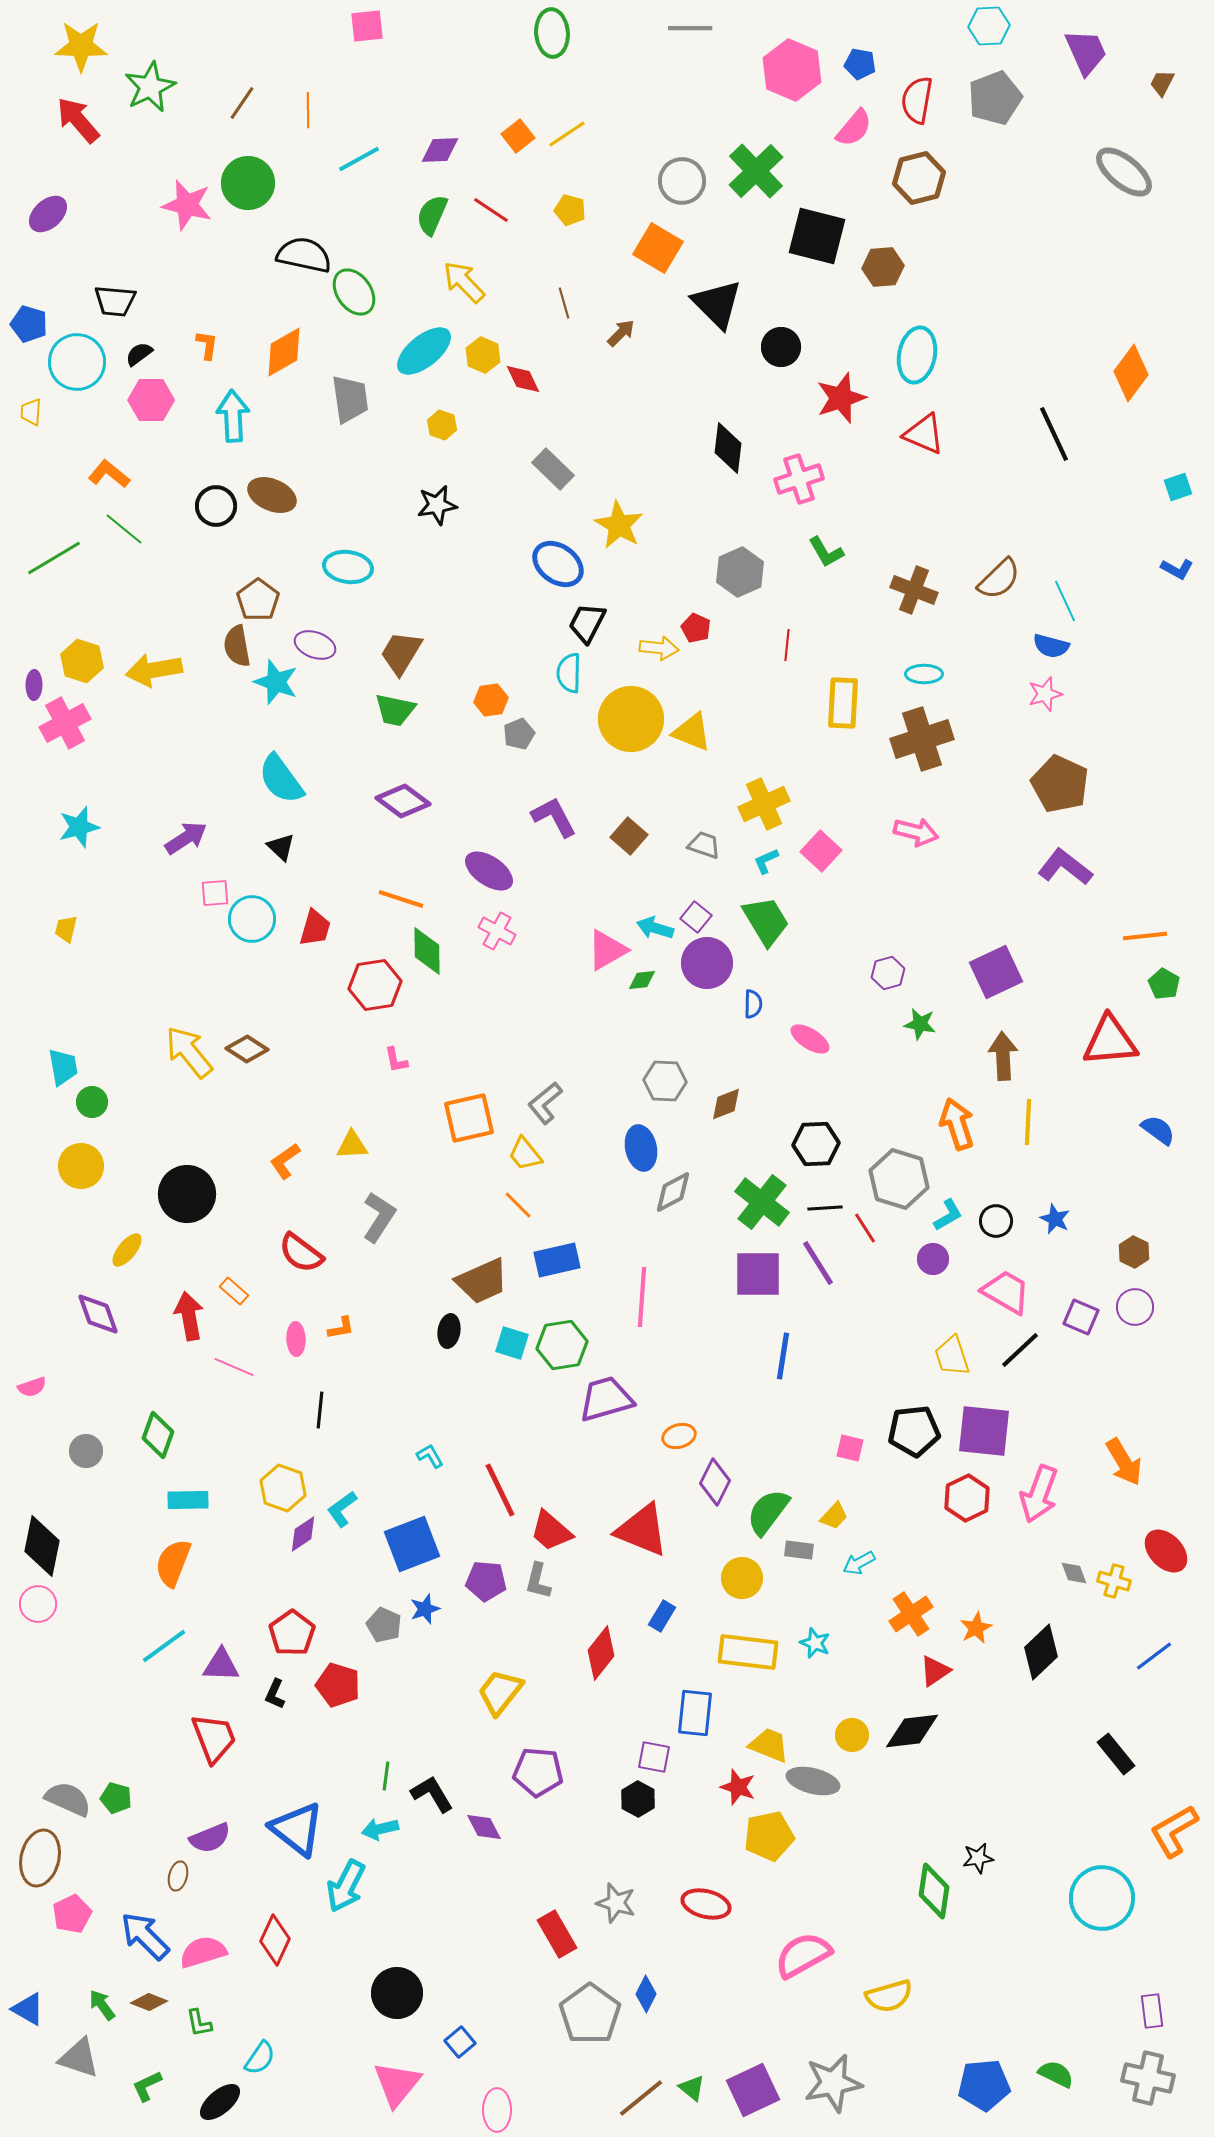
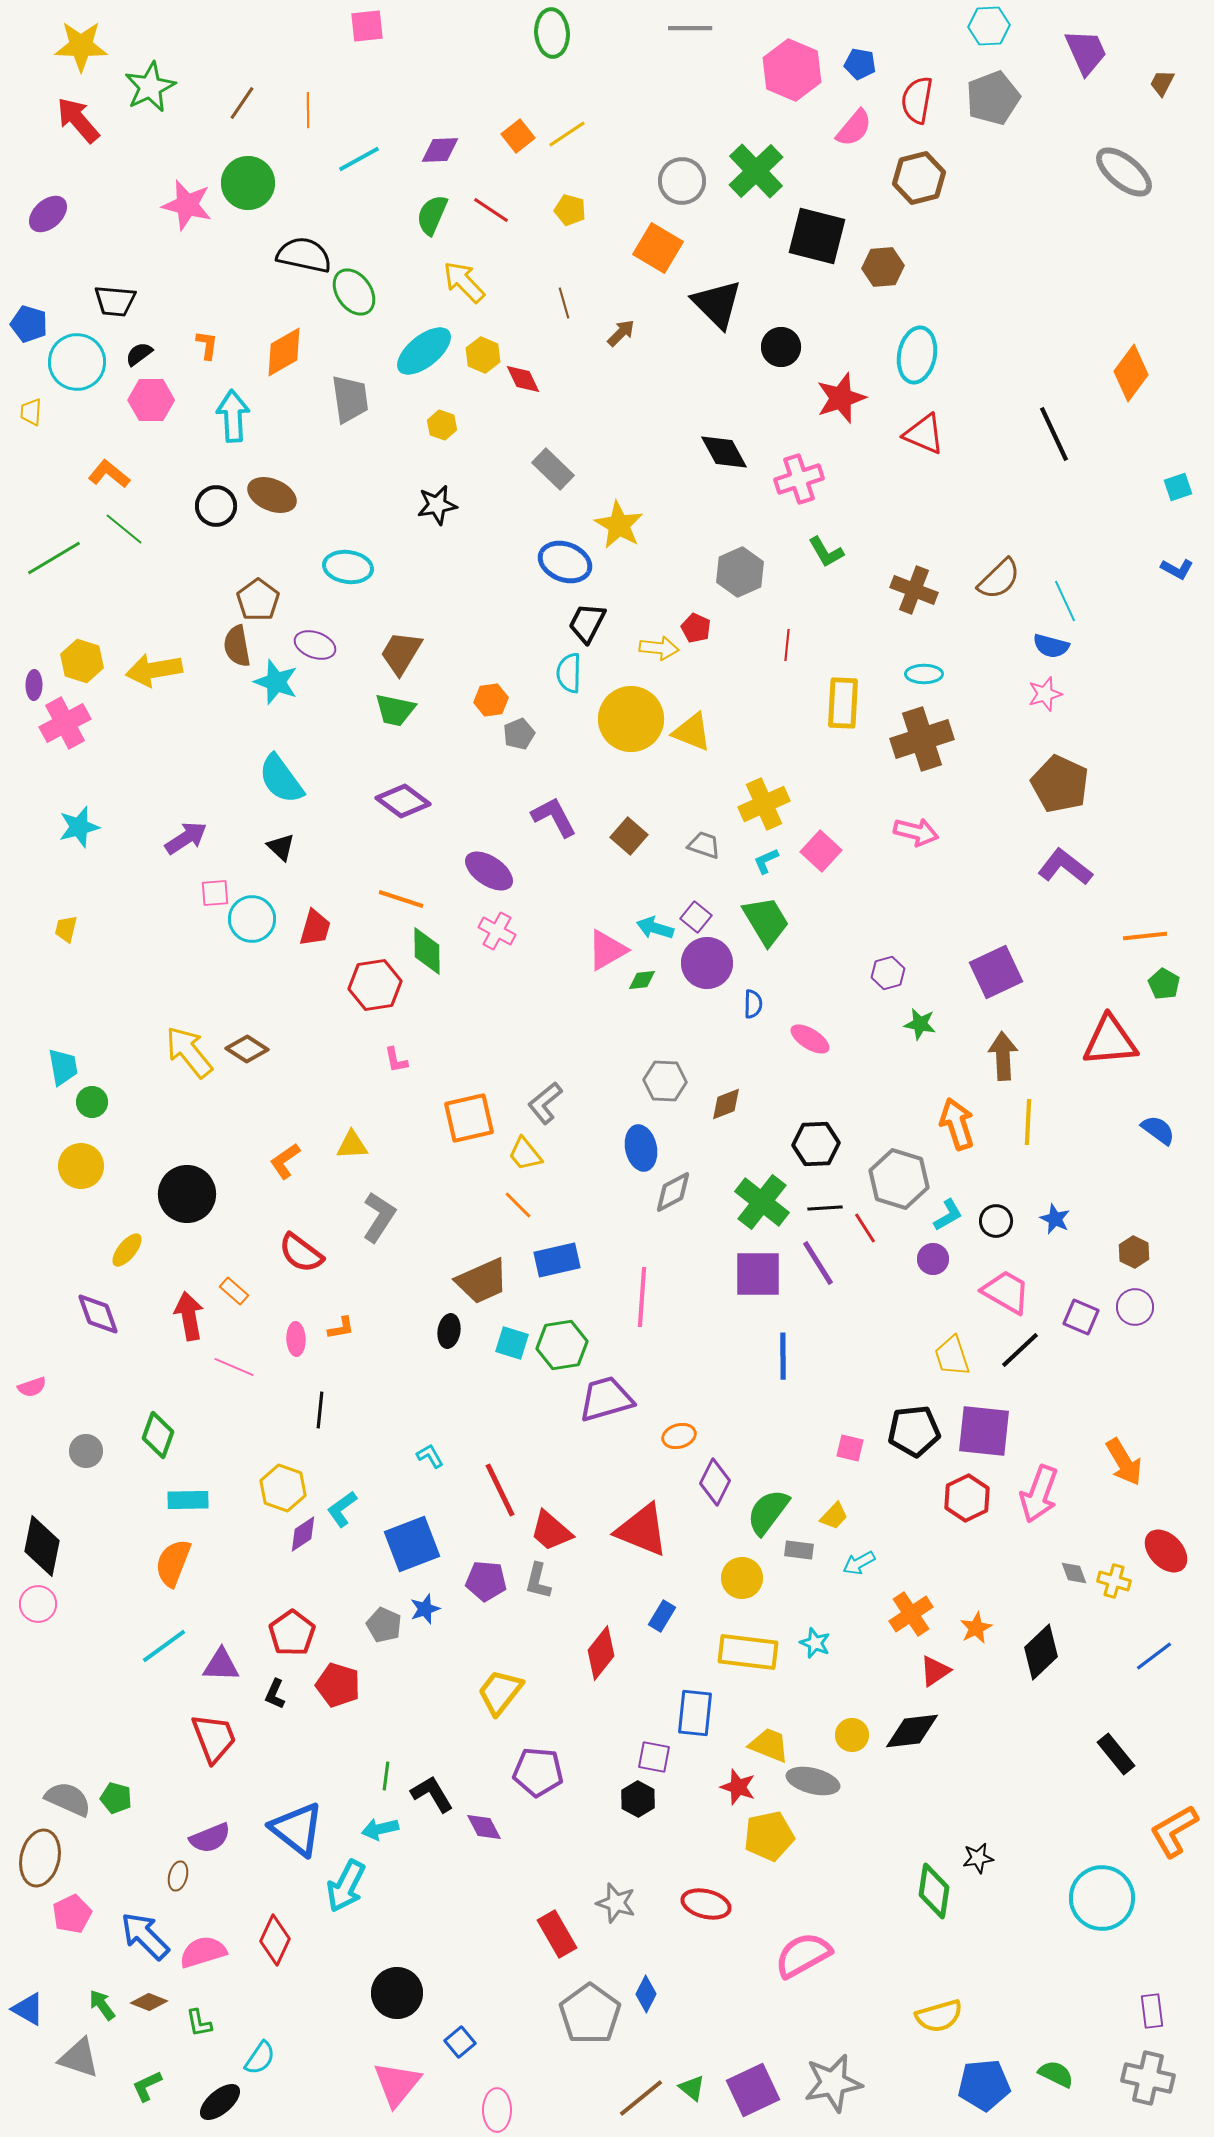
gray pentagon at (995, 98): moved 2 px left
black diamond at (728, 448): moved 4 px left, 4 px down; rotated 36 degrees counterclockwise
blue ellipse at (558, 564): moved 7 px right, 2 px up; rotated 15 degrees counterclockwise
blue line at (783, 1356): rotated 9 degrees counterclockwise
yellow semicircle at (889, 1996): moved 50 px right, 20 px down
